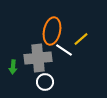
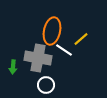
gray cross: rotated 16 degrees clockwise
white circle: moved 1 px right, 3 px down
